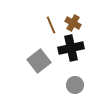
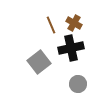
brown cross: moved 1 px right
gray square: moved 1 px down
gray circle: moved 3 px right, 1 px up
